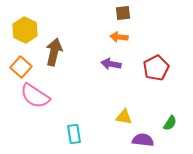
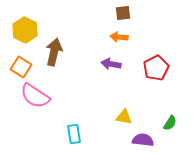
orange square: rotated 10 degrees counterclockwise
